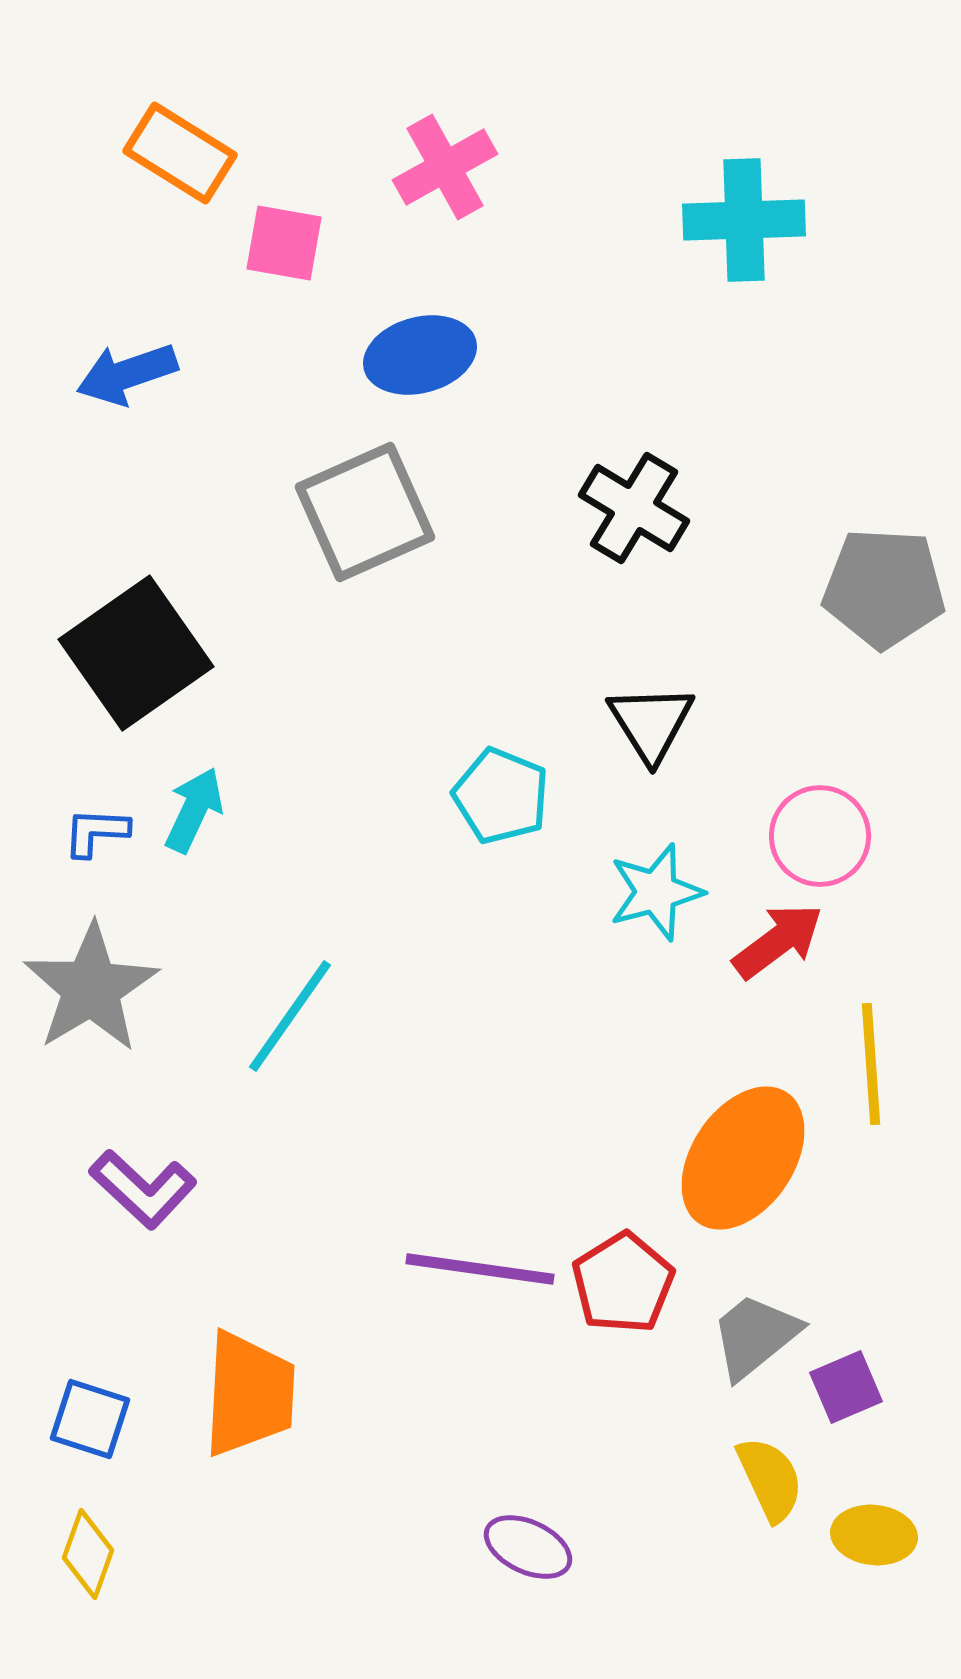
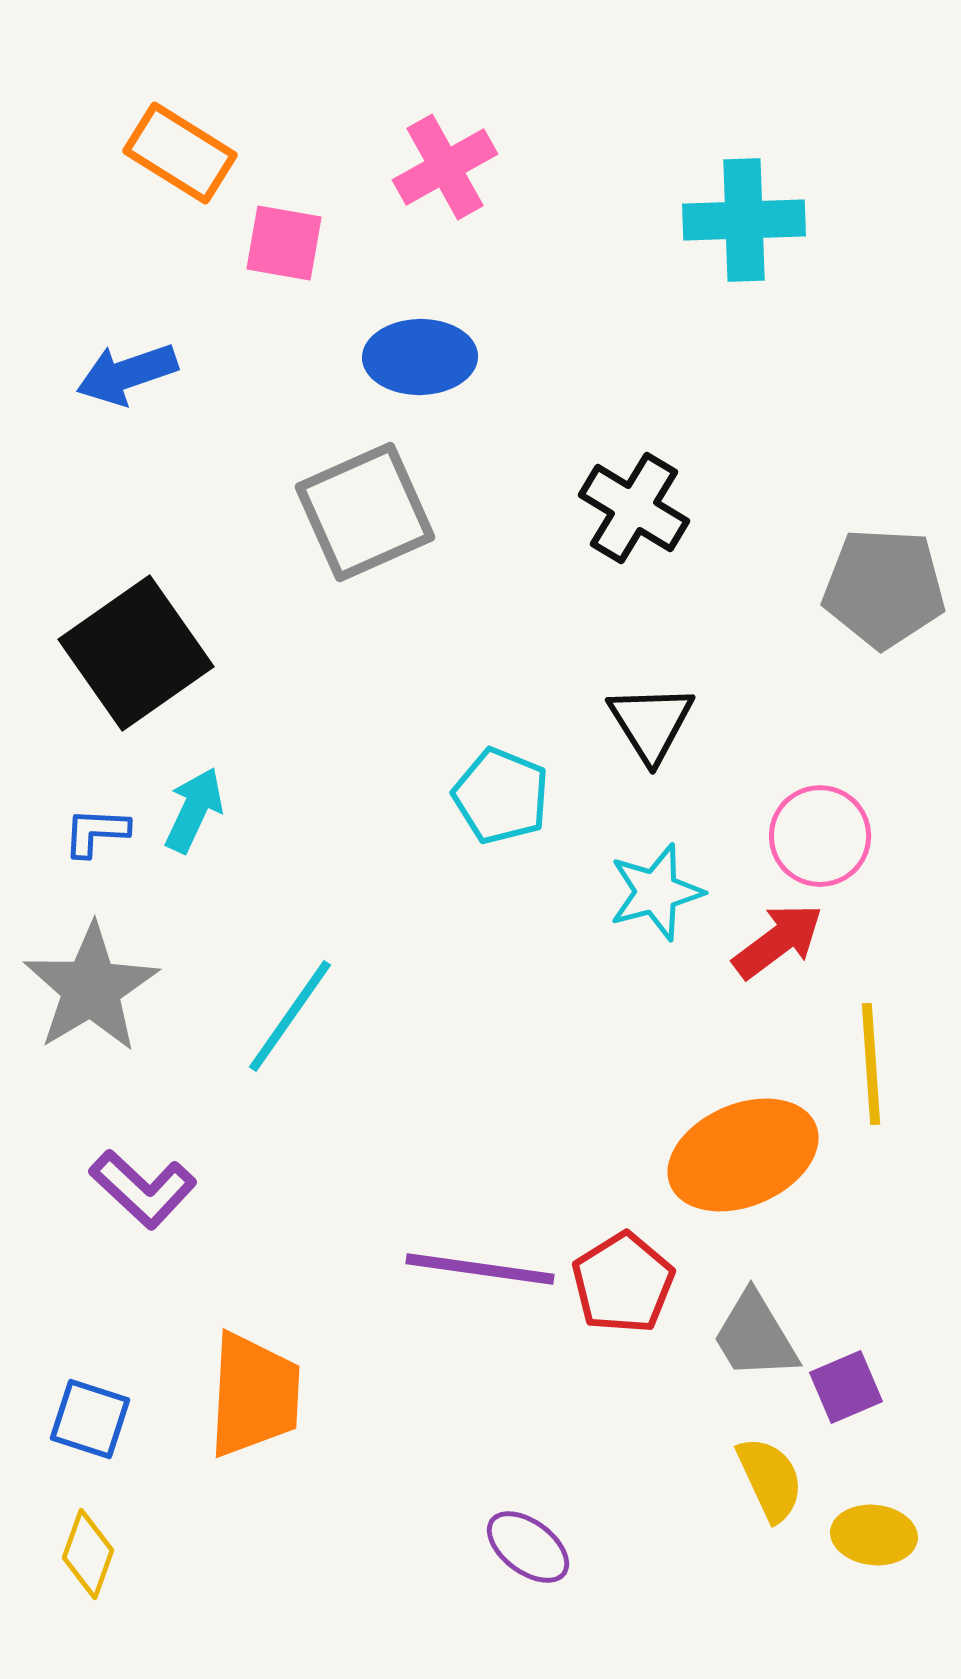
blue ellipse: moved 2 px down; rotated 14 degrees clockwise
orange ellipse: moved 3 px up; rotated 33 degrees clockwise
gray trapezoid: rotated 82 degrees counterclockwise
orange trapezoid: moved 5 px right, 1 px down
purple ellipse: rotated 12 degrees clockwise
